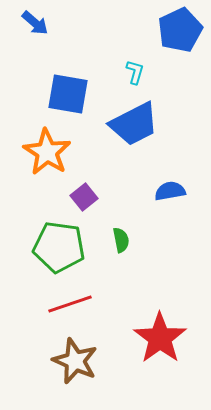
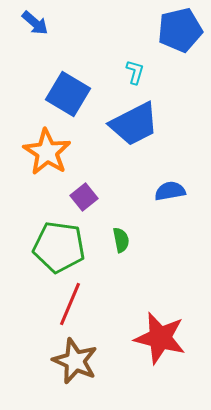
blue pentagon: rotated 12 degrees clockwise
blue square: rotated 21 degrees clockwise
red line: rotated 48 degrees counterclockwise
red star: rotated 22 degrees counterclockwise
